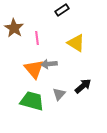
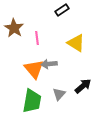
green trapezoid: rotated 85 degrees clockwise
